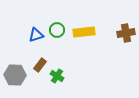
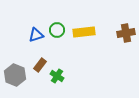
gray hexagon: rotated 20 degrees clockwise
